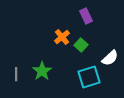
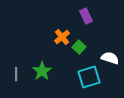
green square: moved 2 px left, 2 px down
white semicircle: rotated 120 degrees counterclockwise
